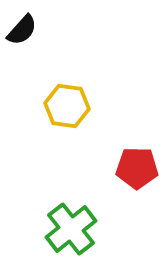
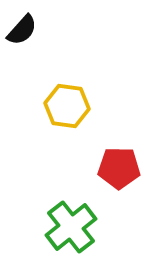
red pentagon: moved 18 px left
green cross: moved 2 px up
